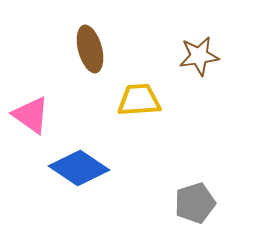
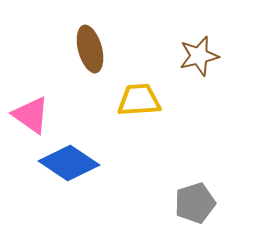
brown star: rotated 6 degrees counterclockwise
blue diamond: moved 10 px left, 5 px up
